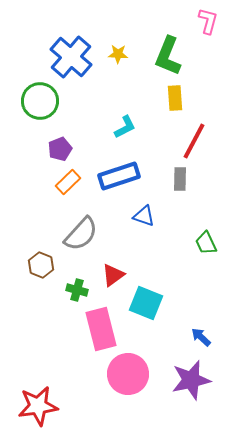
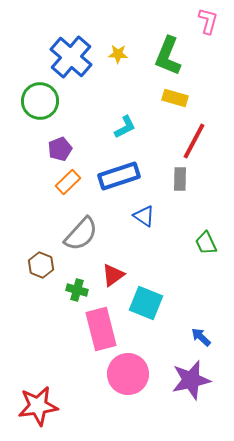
yellow rectangle: rotated 70 degrees counterclockwise
blue triangle: rotated 15 degrees clockwise
